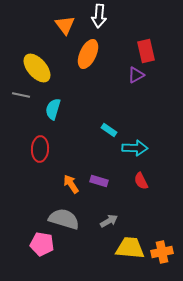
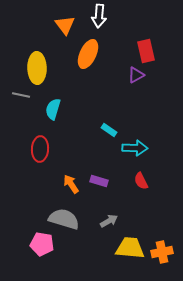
yellow ellipse: rotated 40 degrees clockwise
